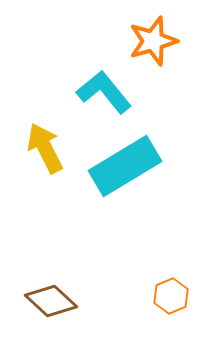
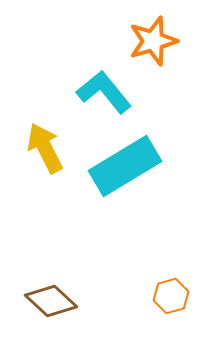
orange hexagon: rotated 8 degrees clockwise
